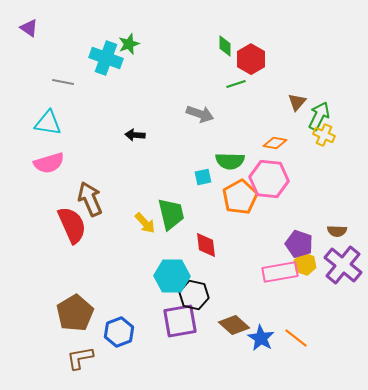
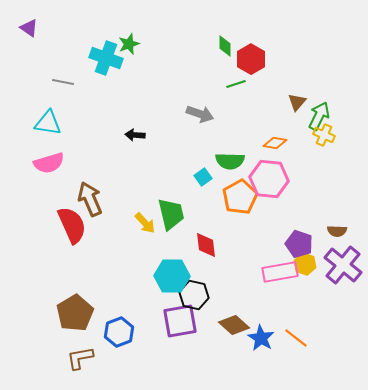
cyan square: rotated 24 degrees counterclockwise
